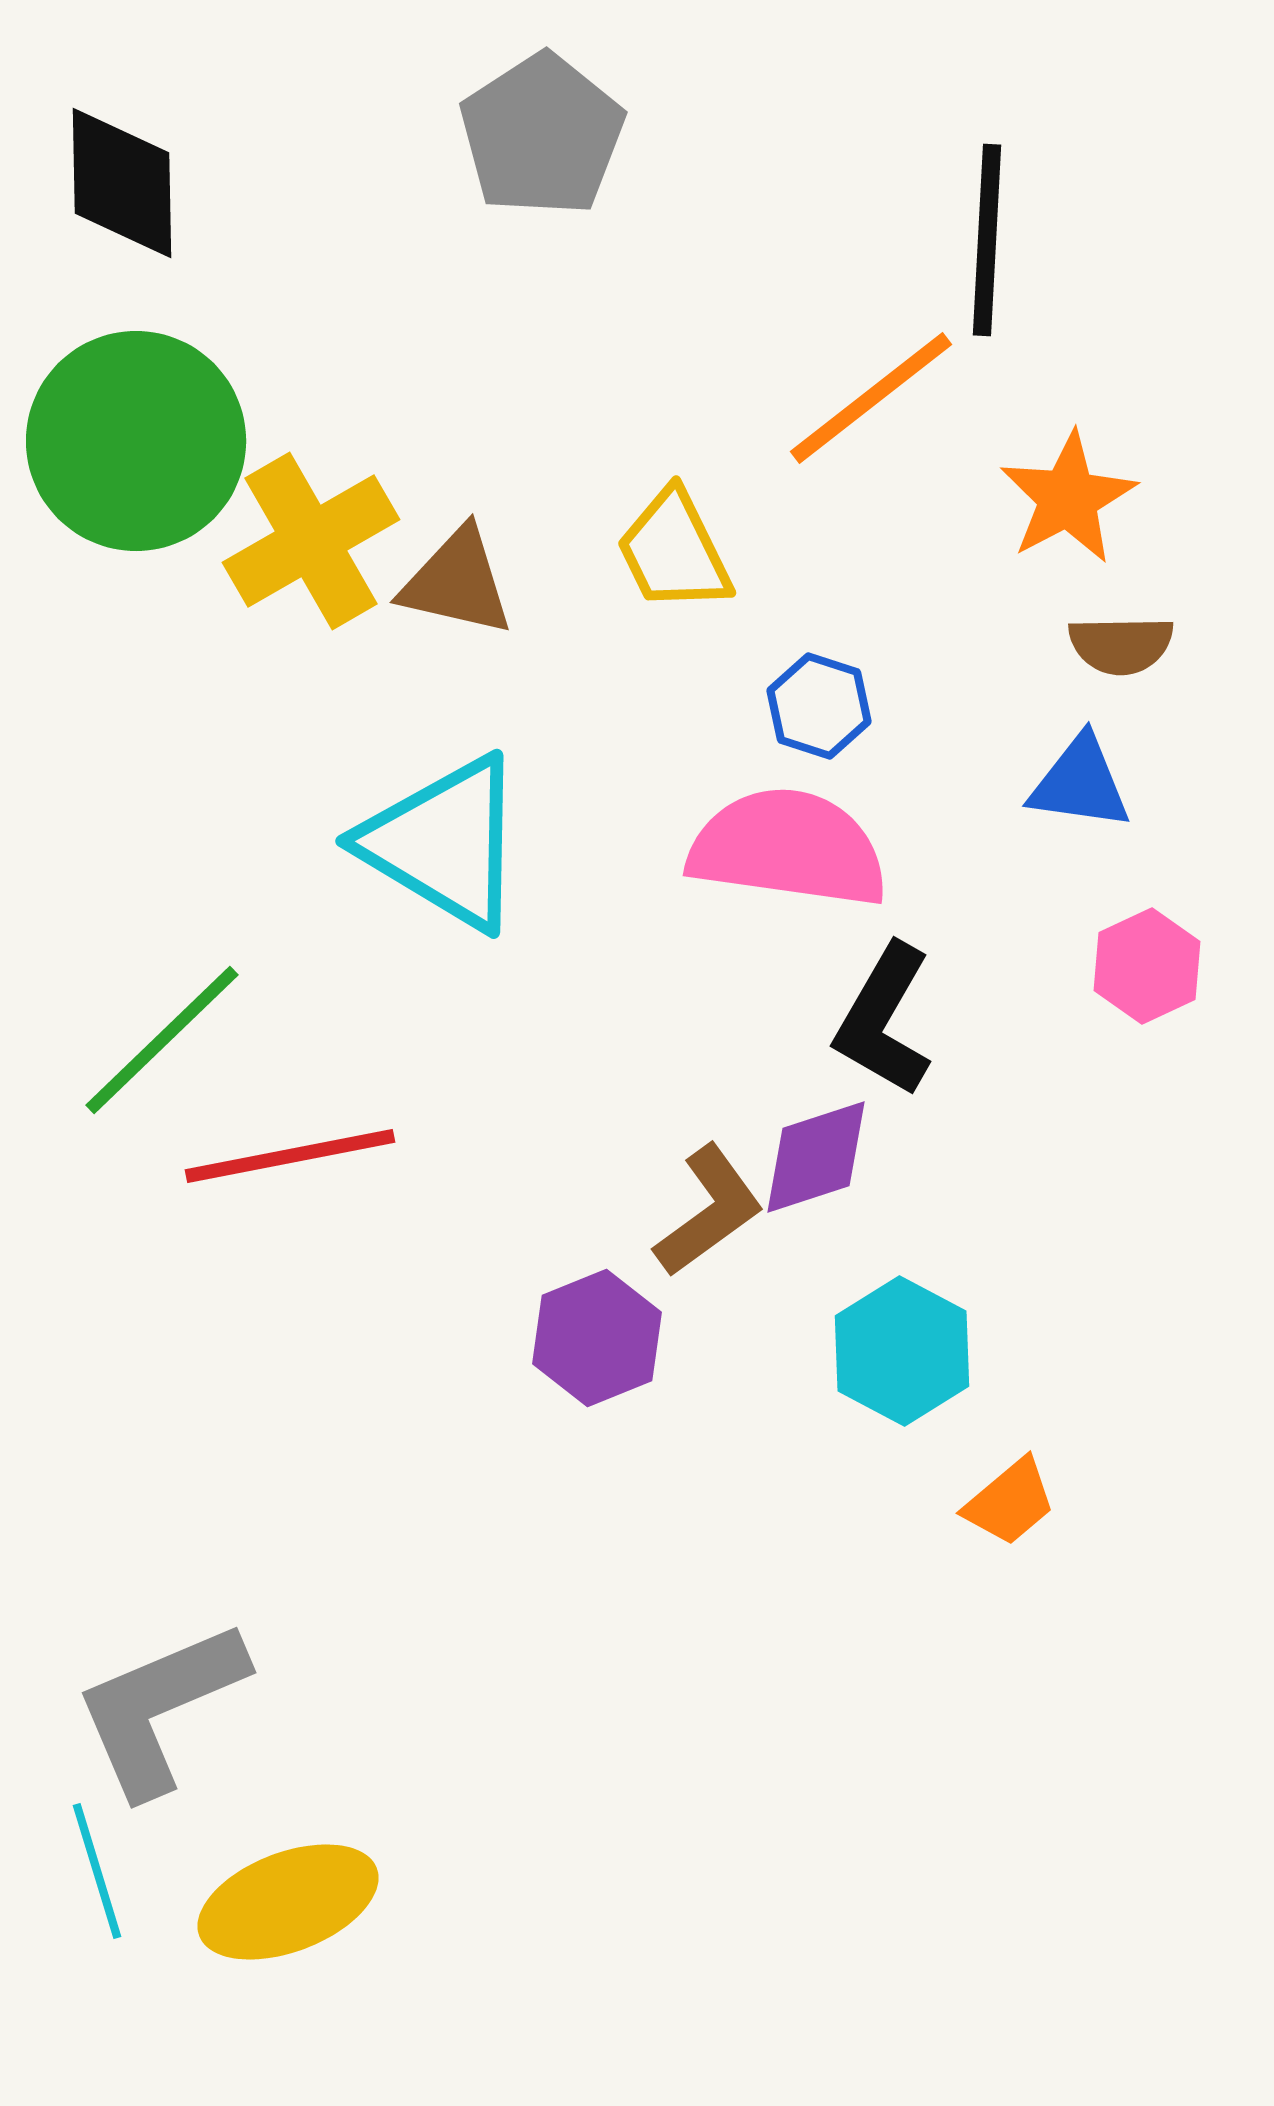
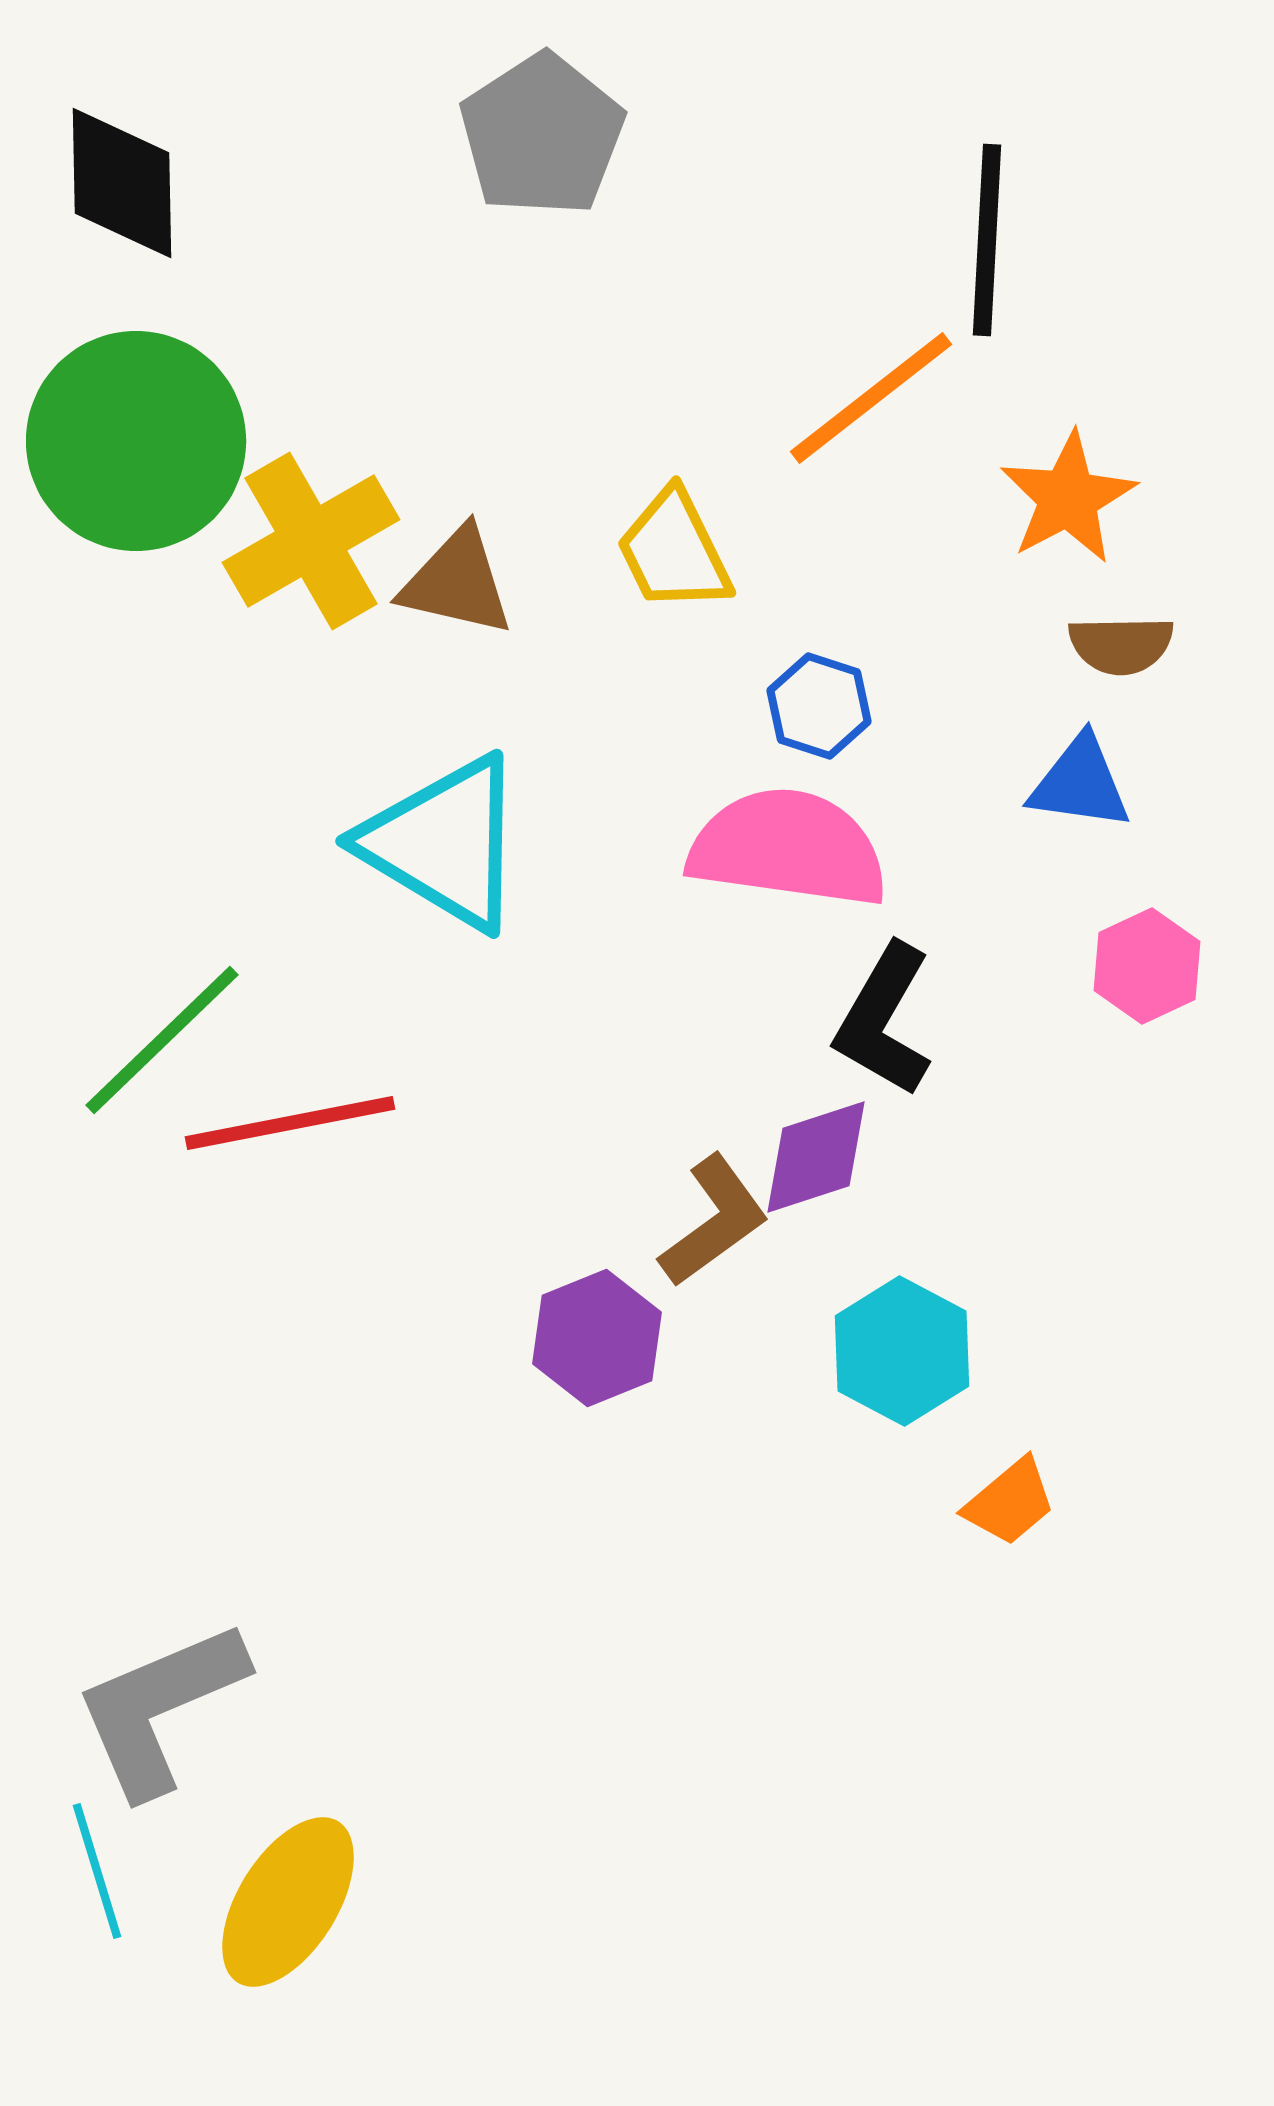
red line: moved 33 px up
brown L-shape: moved 5 px right, 10 px down
yellow ellipse: rotated 37 degrees counterclockwise
